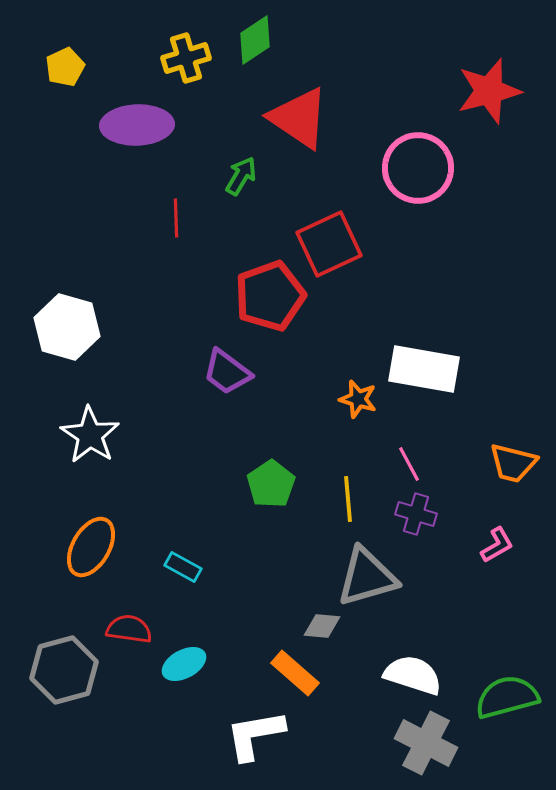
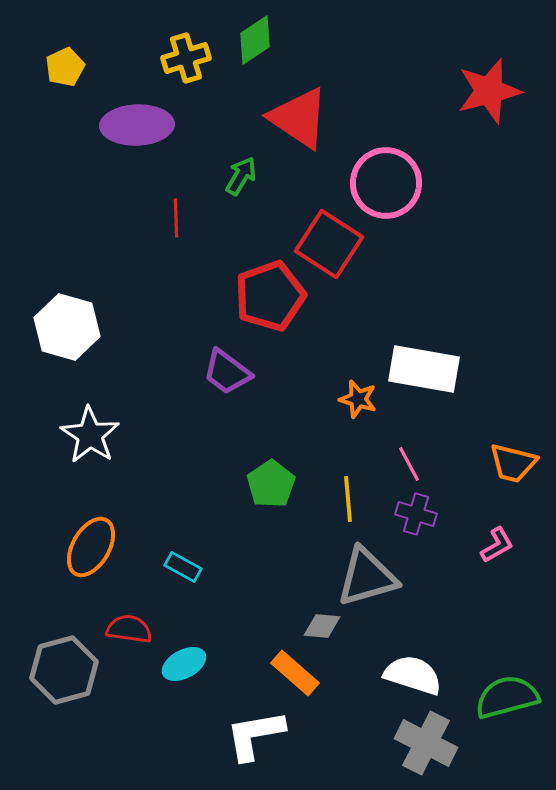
pink circle: moved 32 px left, 15 px down
red square: rotated 32 degrees counterclockwise
